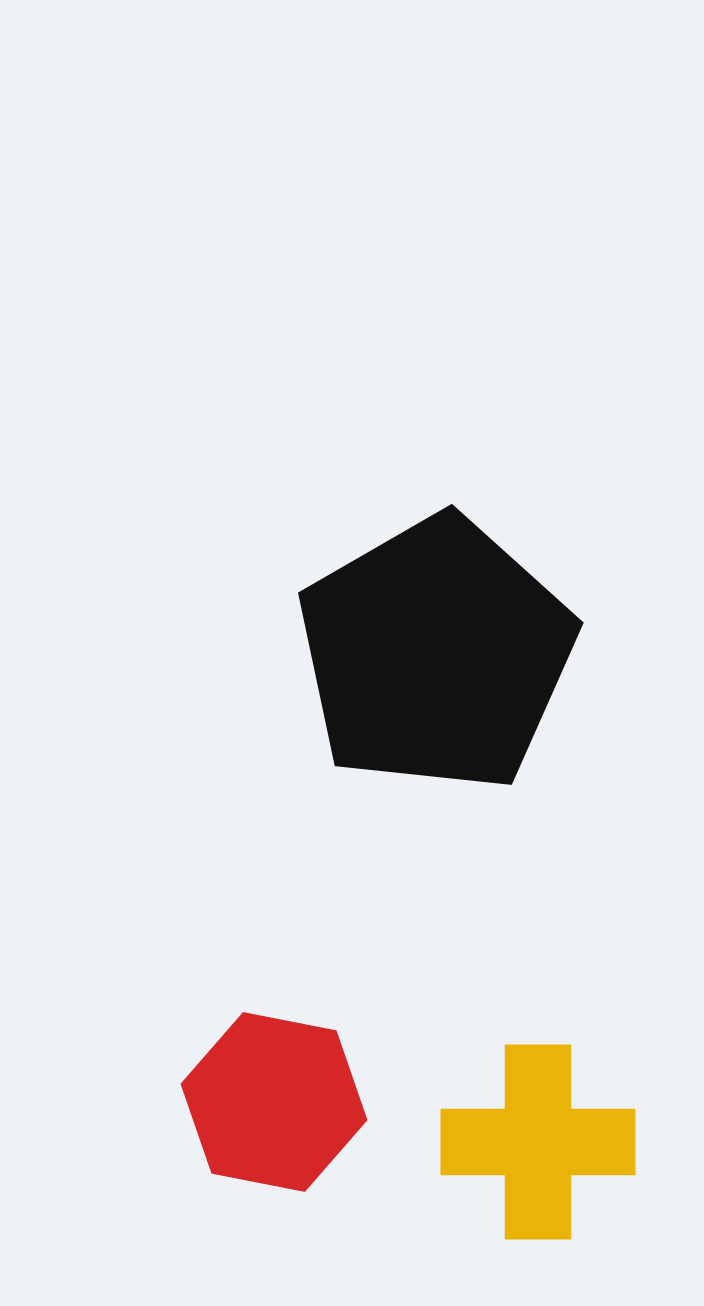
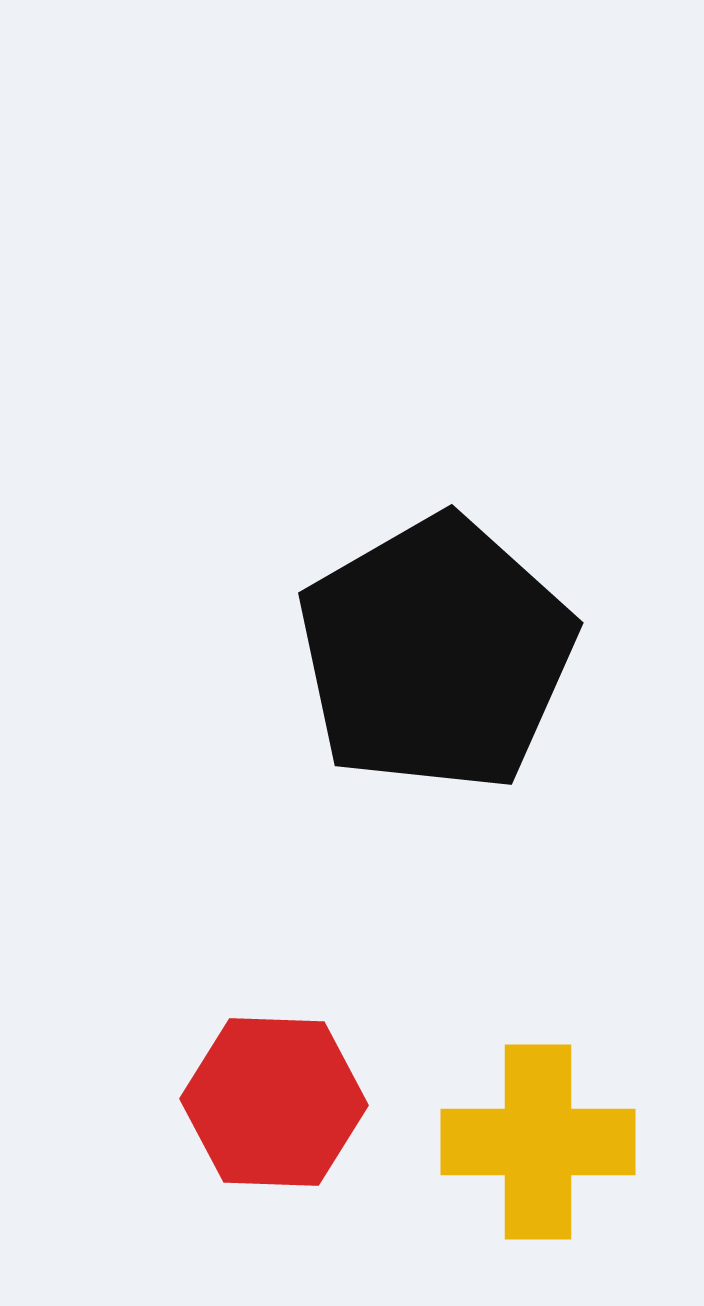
red hexagon: rotated 9 degrees counterclockwise
